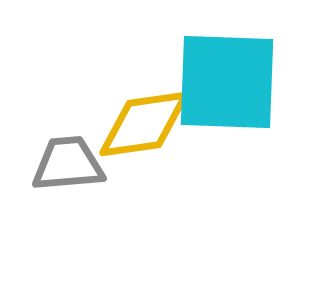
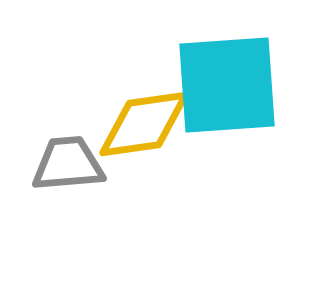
cyan square: moved 3 px down; rotated 6 degrees counterclockwise
